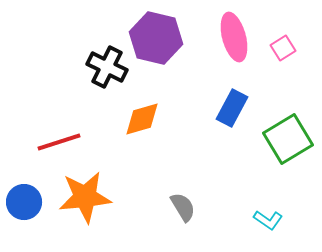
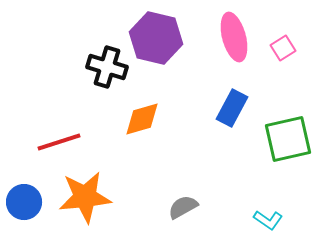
black cross: rotated 9 degrees counterclockwise
green square: rotated 18 degrees clockwise
gray semicircle: rotated 88 degrees counterclockwise
